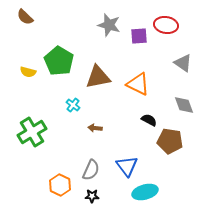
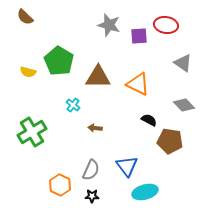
brown triangle: rotated 12 degrees clockwise
gray diamond: rotated 25 degrees counterclockwise
